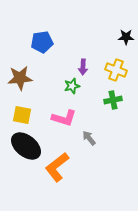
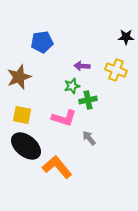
purple arrow: moved 1 px left, 1 px up; rotated 91 degrees clockwise
brown star: moved 1 px left, 1 px up; rotated 15 degrees counterclockwise
green cross: moved 25 px left
orange L-shape: rotated 88 degrees clockwise
